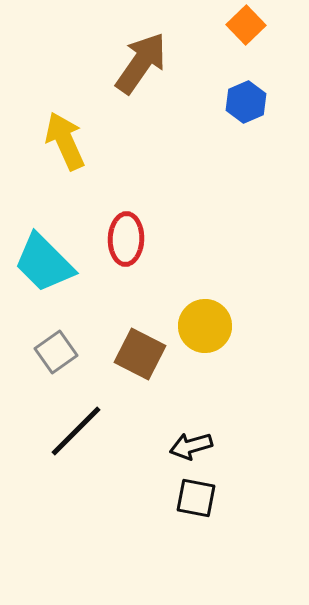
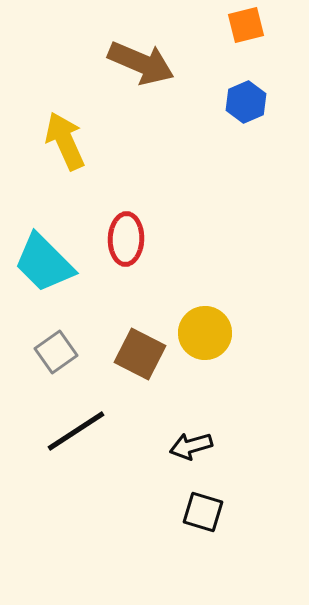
orange square: rotated 30 degrees clockwise
brown arrow: rotated 78 degrees clockwise
yellow circle: moved 7 px down
black line: rotated 12 degrees clockwise
black square: moved 7 px right, 14 px down; rotated 6 degrees clockwise
